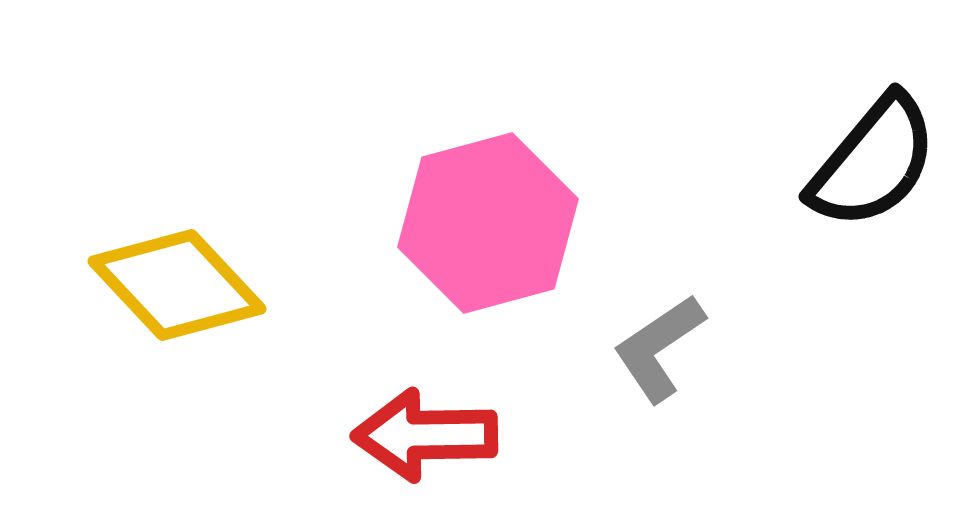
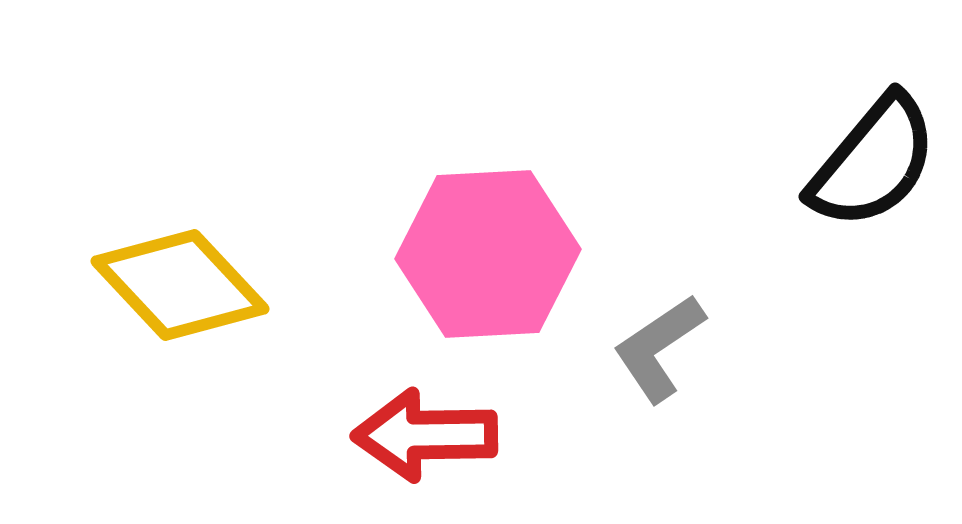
pink hexagon: moved 31 px down; rotated 12 degrees clockwise
yellow diamond: moved 3 px right
